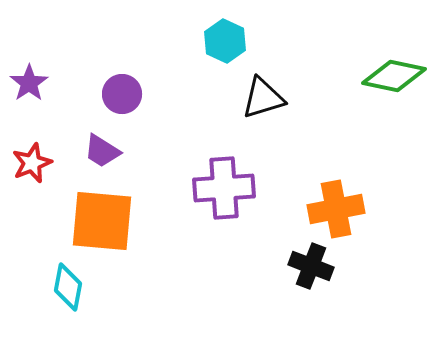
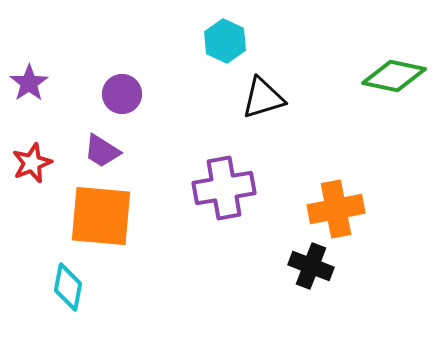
purple cross: rotated 6 degrees counterclockwise
orange square: moved 1 px left, 5 px up
